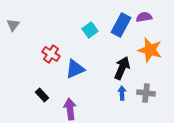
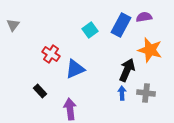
black arrow: moved 5 px right, 2 px down
black rectangle: moved 2 px left, 4 px up
